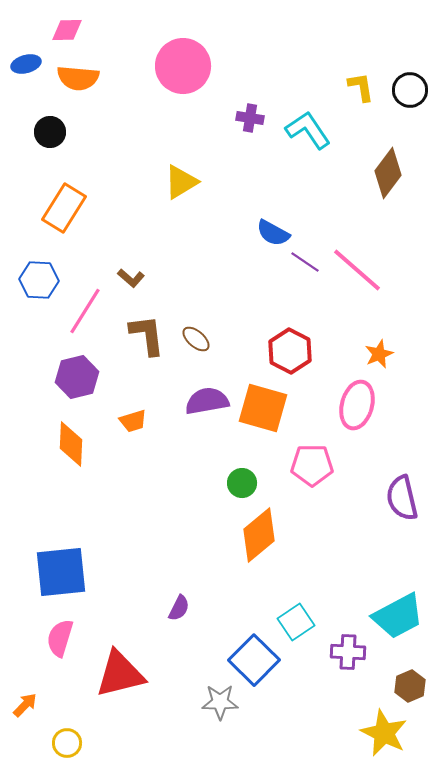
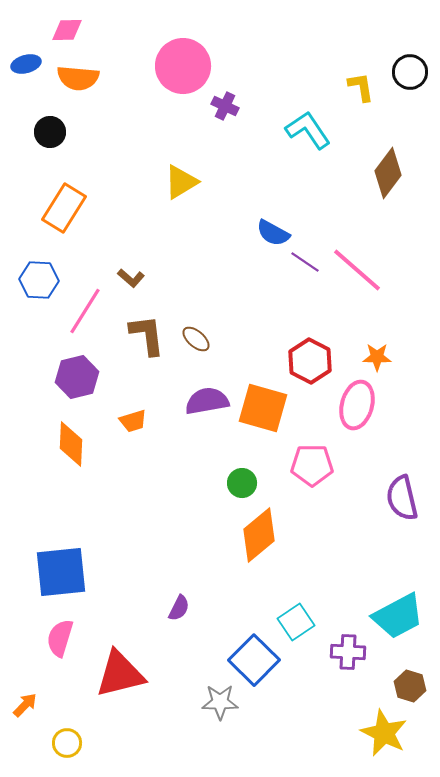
black circle at (410, 90): moved 18 px up
purple cross at (250, 118): moved 25 px left, 12 px up; rotated 16 degrees clockwise
red hexagon at (290, 351): moved 20 px right, 10 px down
orange star at (379, 354): moved 2 px left, 3 px down; rotated 24 degrees clockwise
brown hexagon at (410, 686): rotated 20 degrees counterclockwise
